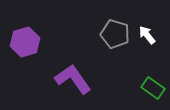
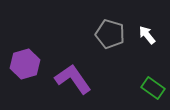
gray pentagon: moved 5 px left
purple hexagon: moved 22 px down
